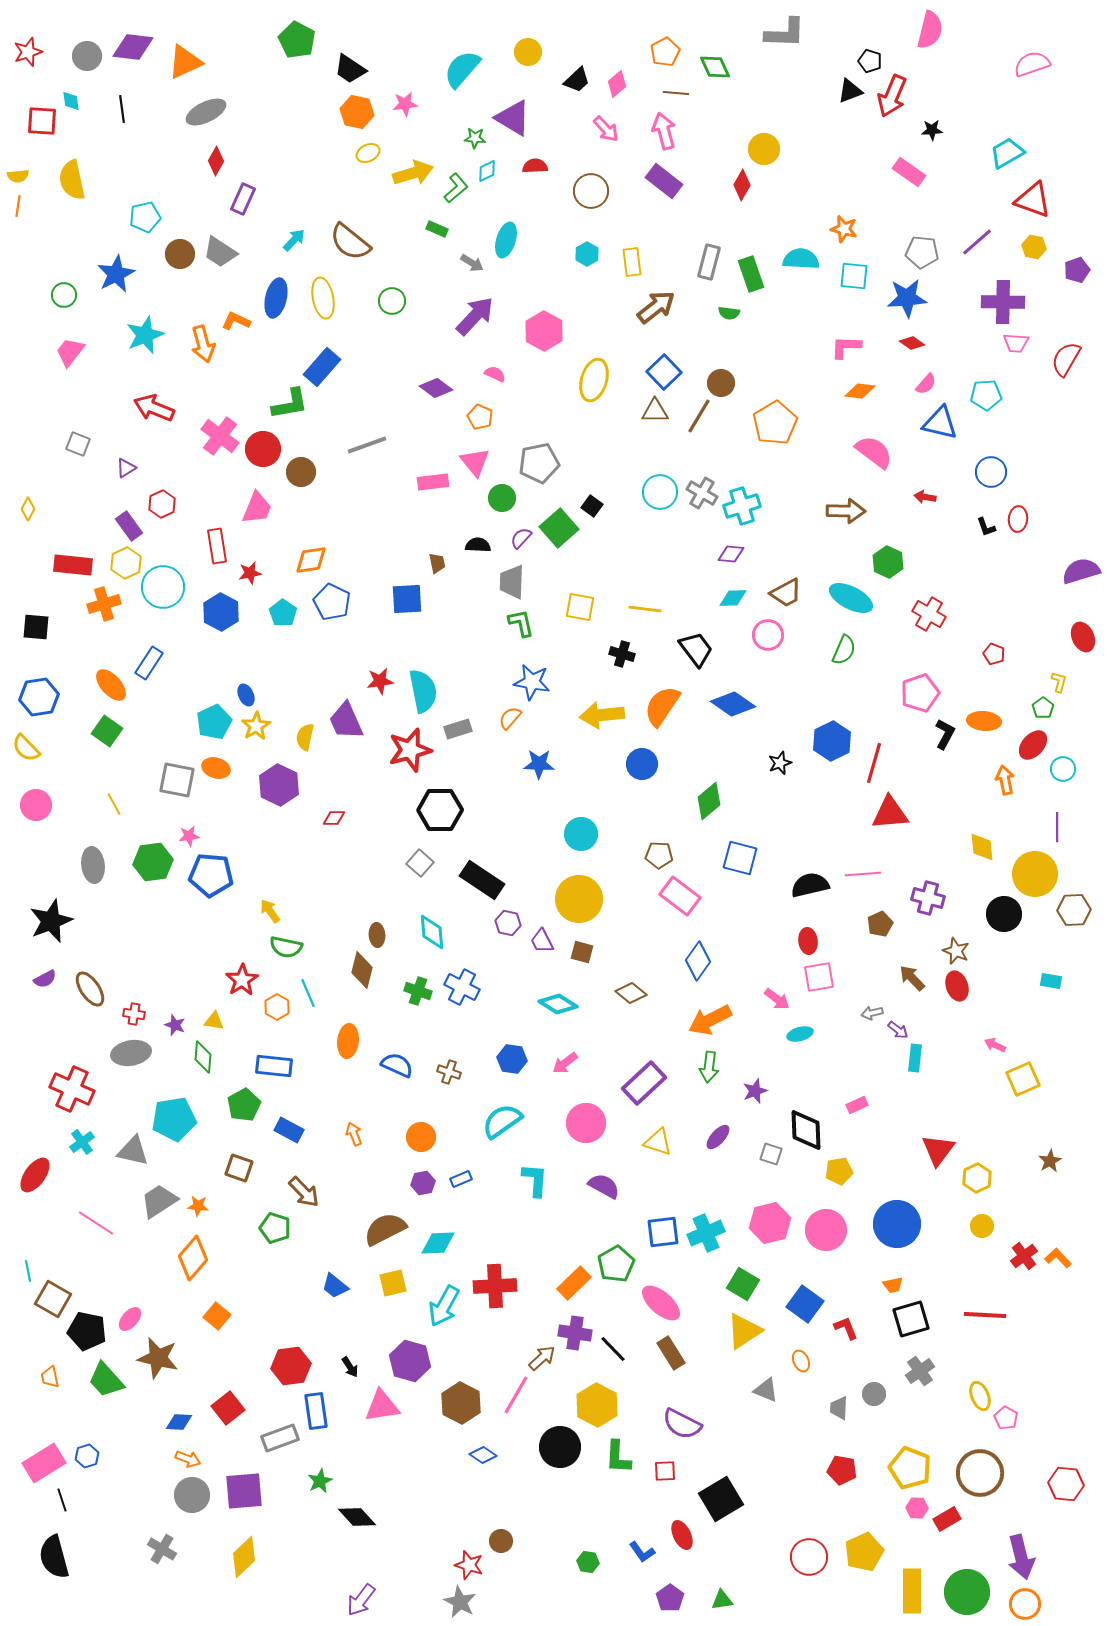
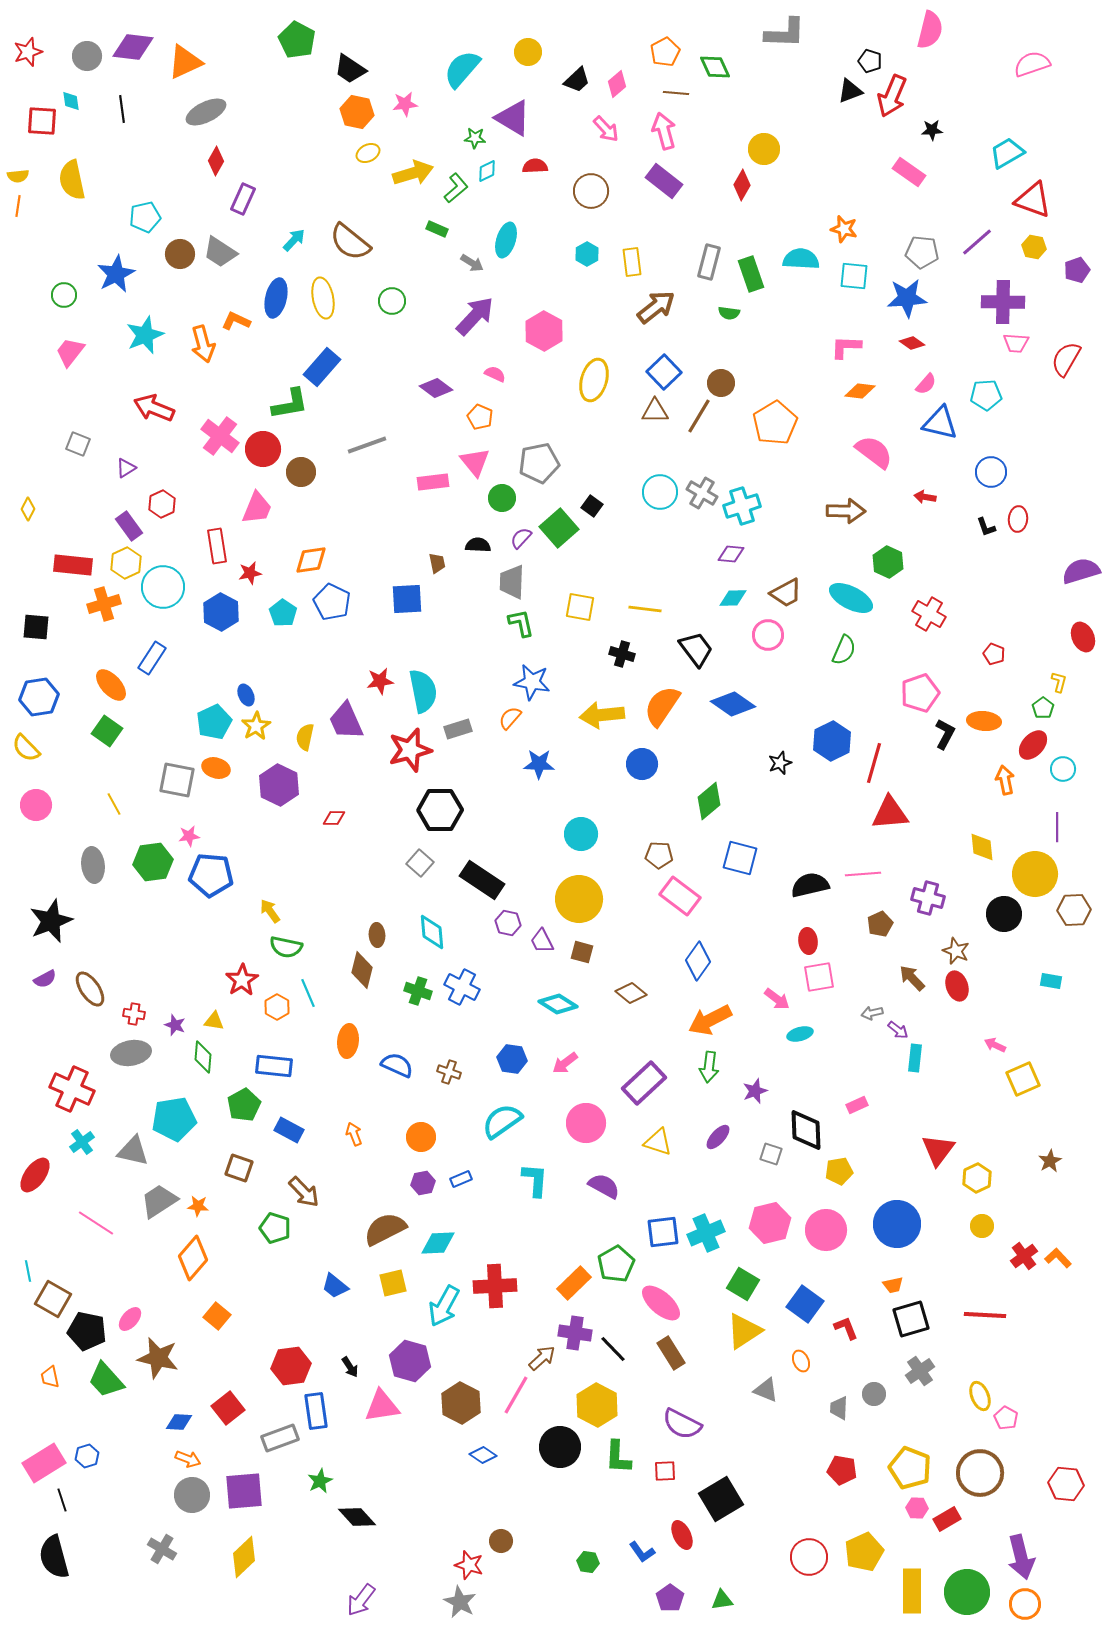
blue rectangle at (149, 663): moved 3 px right, 5 px up
